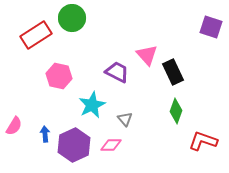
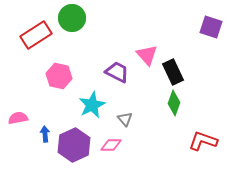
green diamond: moved 2 px left, 8 px up
pink semicircle: moved 4 px right, 8 px up; rotated 132 degrees counterclockwise
